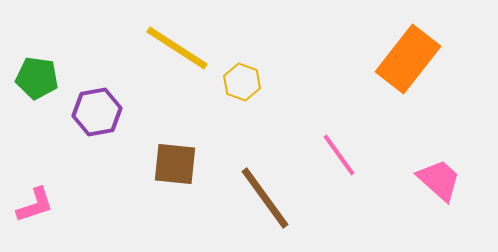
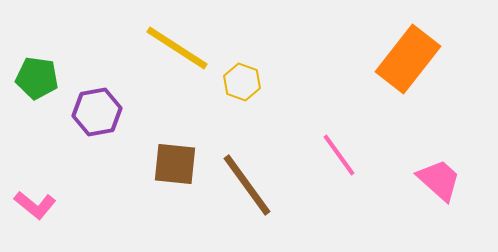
brown line: moved 18 px left, 13 px up
pink L-shape: rotated 57 degrees clockwise
